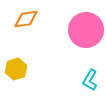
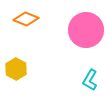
orange diamond: rotated 30 degrees clockwise
yellow hexagon: rotated 15 degrees counterclockwise
